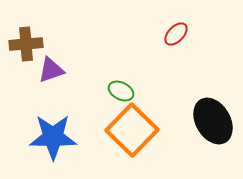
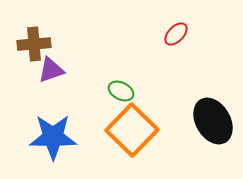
brown cross: moved 8 px right
